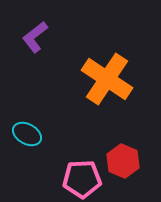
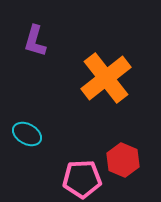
purple L-shape: moved 4 px down; rotated 36 degrees counterclockwise
orange cross: moved 1 px left, 1 px up; rotated 18 degrees clockwise
red hexagon: moved 1 px up
